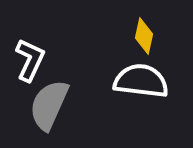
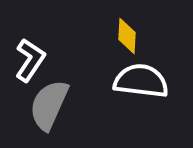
yellow diamond: moved 17 px left; rotated 9 degrees counterclockwise
white L-shape: rotated 9 degrees clockwise
